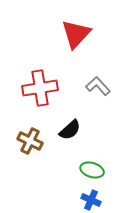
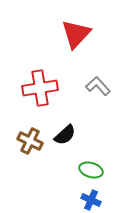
black semicircle: moved 5 px left, 5 px down
green ellipse: moved 1 px left
